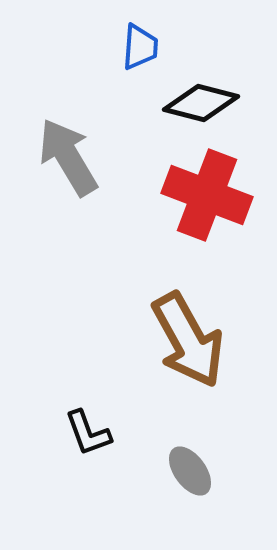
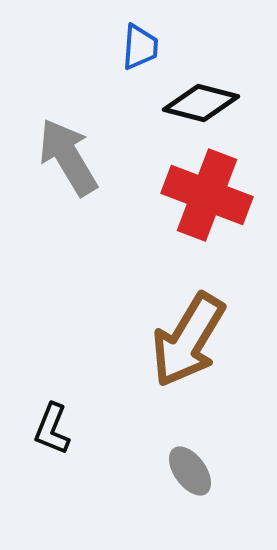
brown arrow: rotated 60 degrees clockwise
black L-shape: moved 36 px left, 4 px up; rotated 42 degrees clockwise
